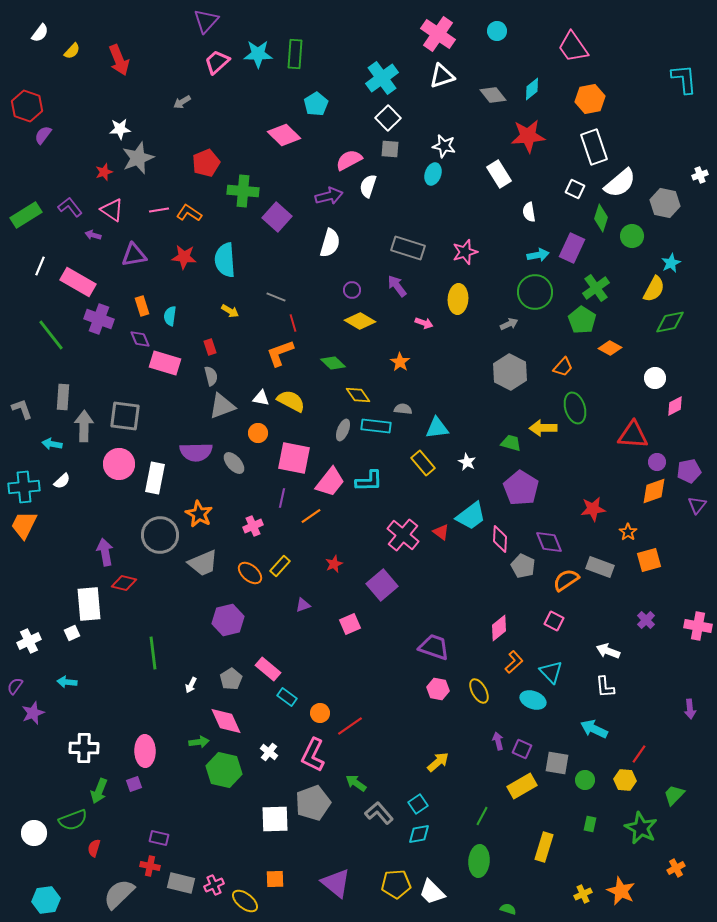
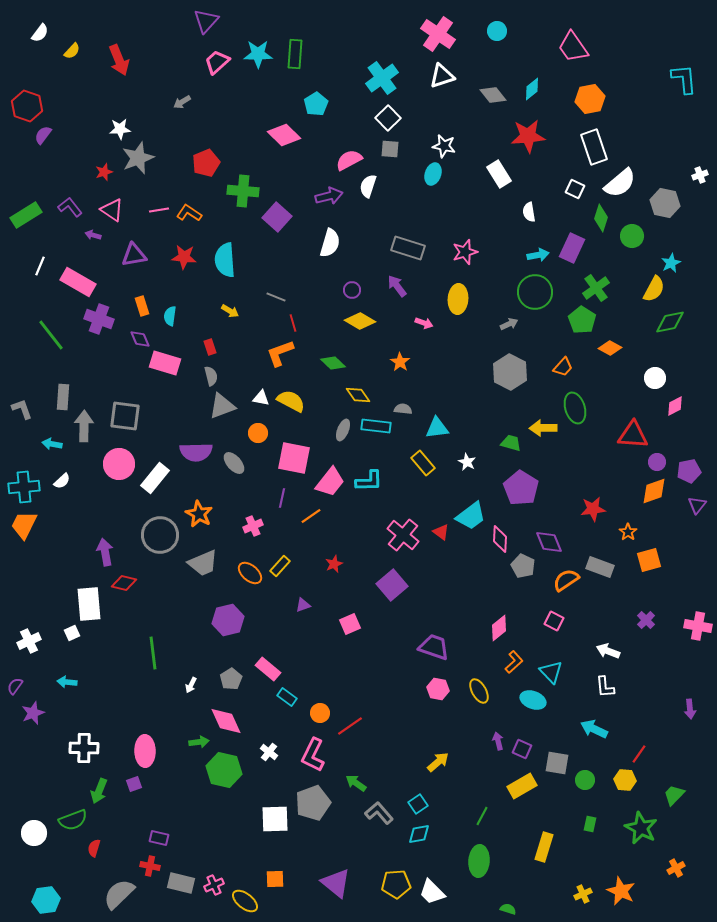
white rectangle at (155, 478): rotated 28 degrees clockwise
purple square at (382, 585): moved 10 px right
